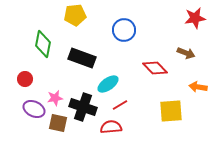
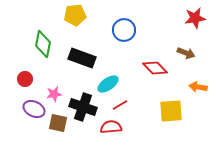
pink star: moved 1 px left, 4 px up
